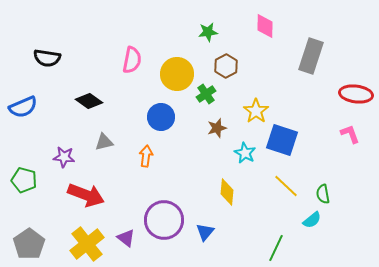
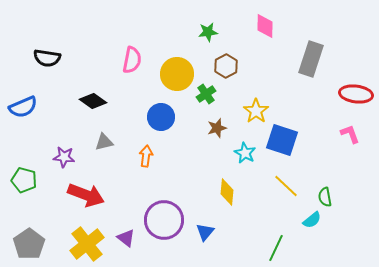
gray rectangle: moved 3 px down
black diamond: moved 4 px right
green semicircle: moved 2 px right, 3 px down
